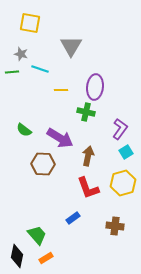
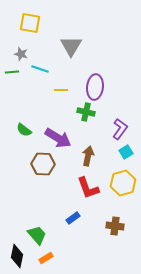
purple arrow: moved 2 px left
